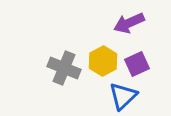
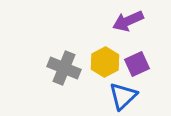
purple arrow: moved 1 px left, 2 px up
yellow hexagon: moved 2 px right, 1 px down
